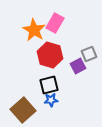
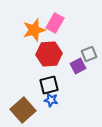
orange star: rotated 25 degrees clockwise
red hexagon: moved 1 px left, 1 px up; rotated 20 degrees counterclockwise
blue star: rotated 16 degrees clockwise
